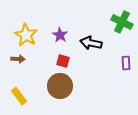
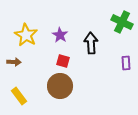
black arrow: rotated 75 degrees clockwise
brown arrow: moved 4 px left, 3 px down
